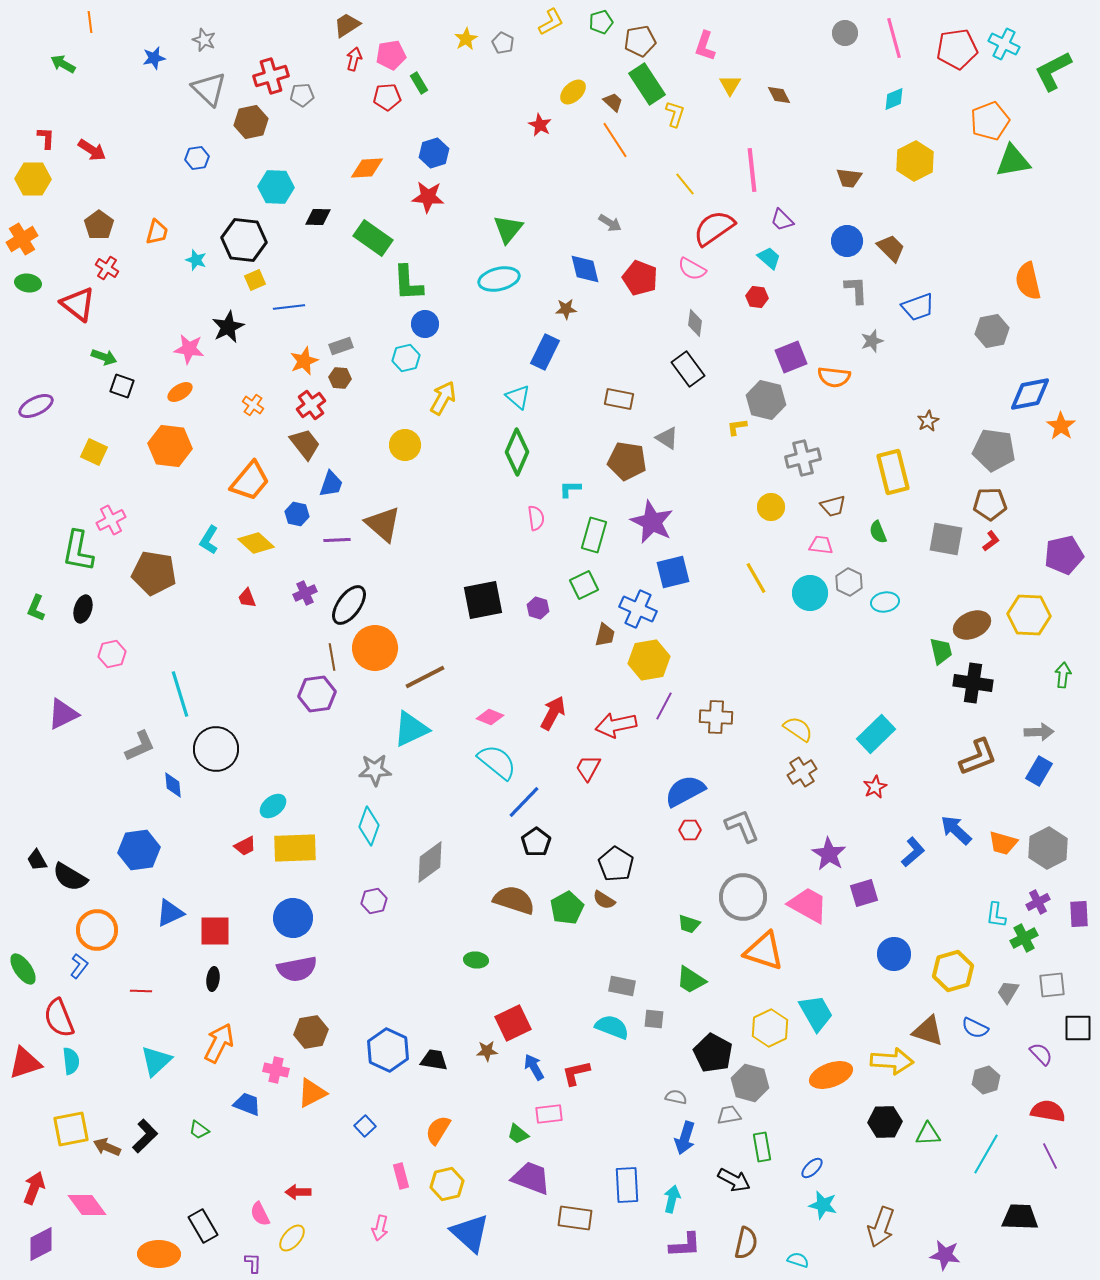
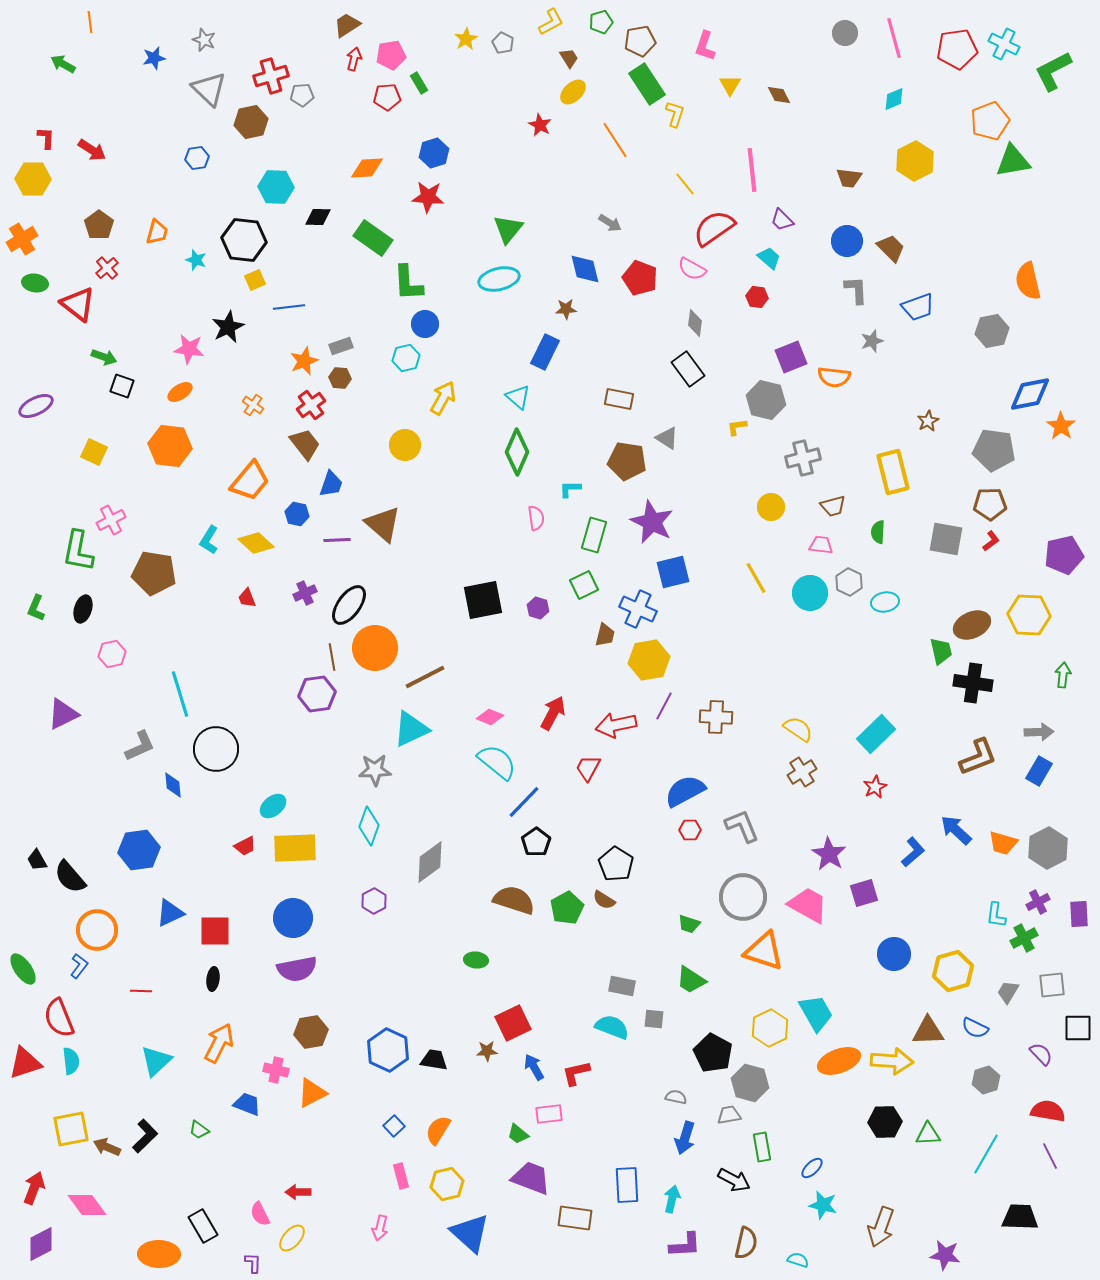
brown trapezoid at (613, 102): moved 44 px left, 44 px up; rotated 15 degrees clockwise
red cross at (107, 268): rotated 15 degrees clockwise
green ellipse at (28, 283): moved 7 px right
green semicircle at (878, 532): rotated 25 degrees clockwise
black semicircle at (70, 877): rotated 18 degrees clockwise
purple hexagon at (374, 901): rotated 15 degrees counterclockwise
brown triangle at (928, 1031): rotated 20 degrees counterclockwise
orange ellipse at (831, 1075): moved 8 px right, 14 px up
blue square at (365, 1126): moved 29 px right
